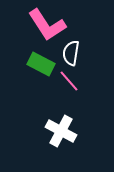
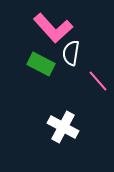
pink L-shape: moved 6 px right, 3 px down; rotated 9 degrees counterclockwise
pink line: moved 29 px right
white cross: moved 2 px right, 4 px up
